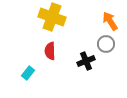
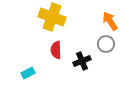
red semicircle: moved 6 px right, 1 px up
black cross: moved 4 px left
cyan rectangle: rotated 24 degrees clockwise
